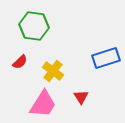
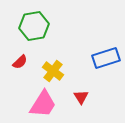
green hexagon: rotated 16 degrees counterclockwise
